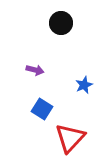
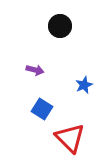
black circle: moved 1 px left, 3 px down
red triangle: rotated 28 degrees counterclockwise
